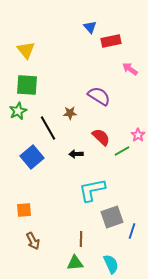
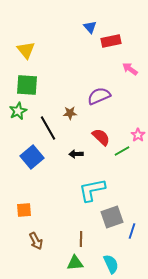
purple semicircle: rotated 55 degrees counterclockwise
brown arrow: moved 3 px right
